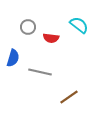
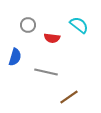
gray circle: moved 2 px up
red semicircle: moved 1 px right
blue semicircle: moved 2 px right, 1 px up
gray line: moved 6 px right
